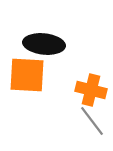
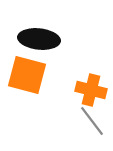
black ellipse: moved 5 px left, 5 px up
orange square: rotated 12 degrees clockwise
